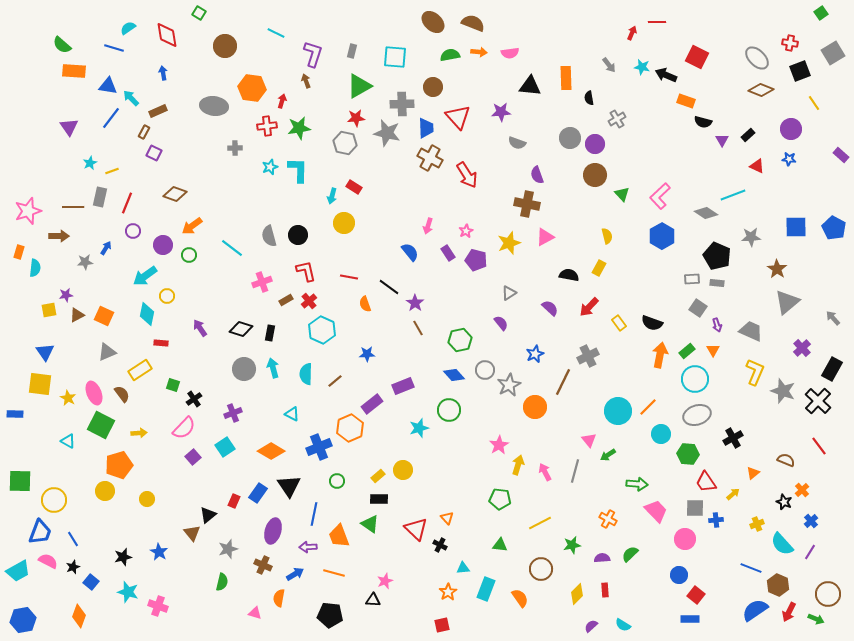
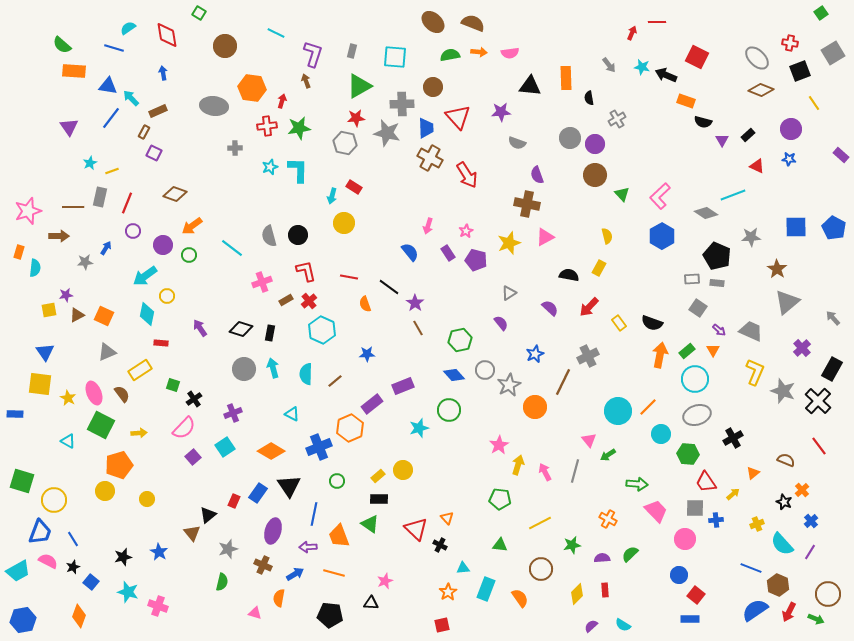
purple arrow at (717, 325): moved 2 px right, 5 px down; rotated 32 degrees counterclockwise
green square at (20, 481): moved 2 px right; rotated 15 degrees clockwise
black triangle at (373, 600): moved 2 px left, 3 px down
